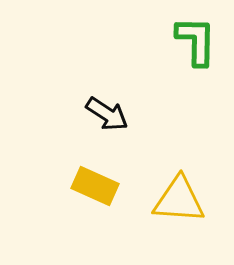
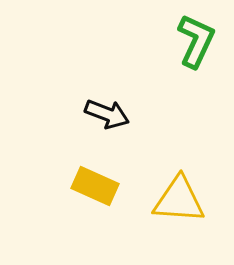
green L-shape: rotated 24 degrees clockwise
black arrow: rotated 12 degrees counterclockwise
